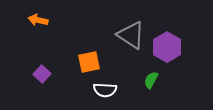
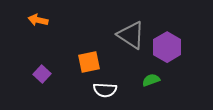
green semicircle: rotated 42 degrees clockwise
